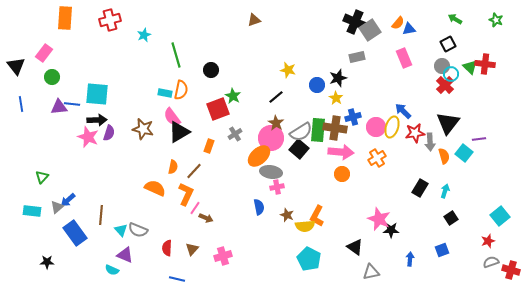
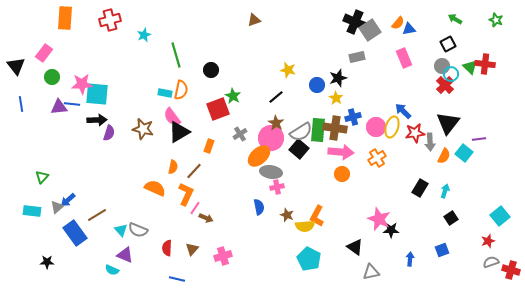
gray cross at (235, 134): moved 5 px right
pink star at (88, 137): moved 6 px left, 53 px up; rotated 25 degrees counterclockwise
orange semicircle at (444, 156): rotated 42 degrees clockwise
brown line at (101, 215): moved 4 px left; rotated 54 degrees clockwise
